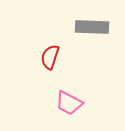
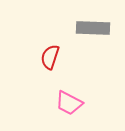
gray rectangle: moved 1 px right, 1 px down
